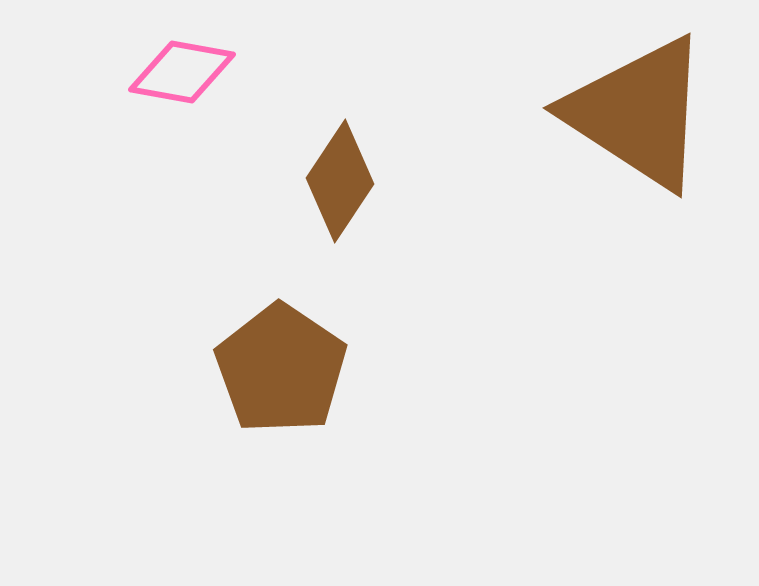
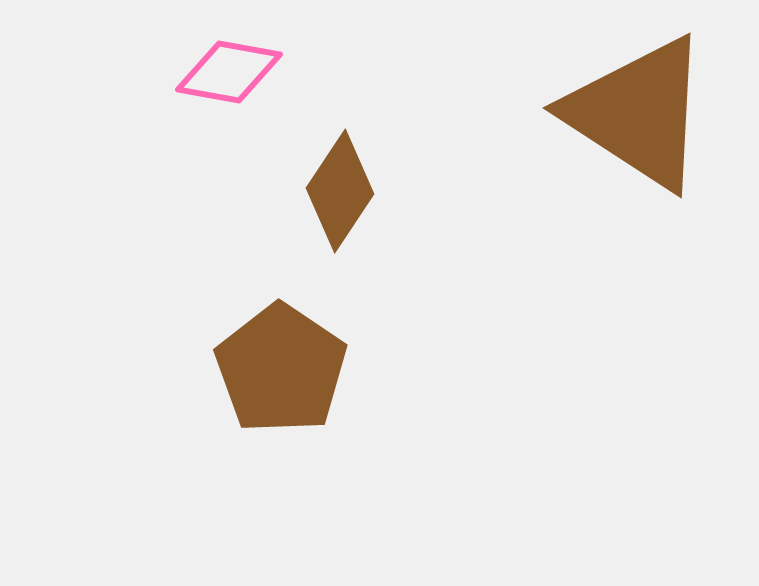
pink diamond: moved 47 px right
brown diamond: moved 10 px down
